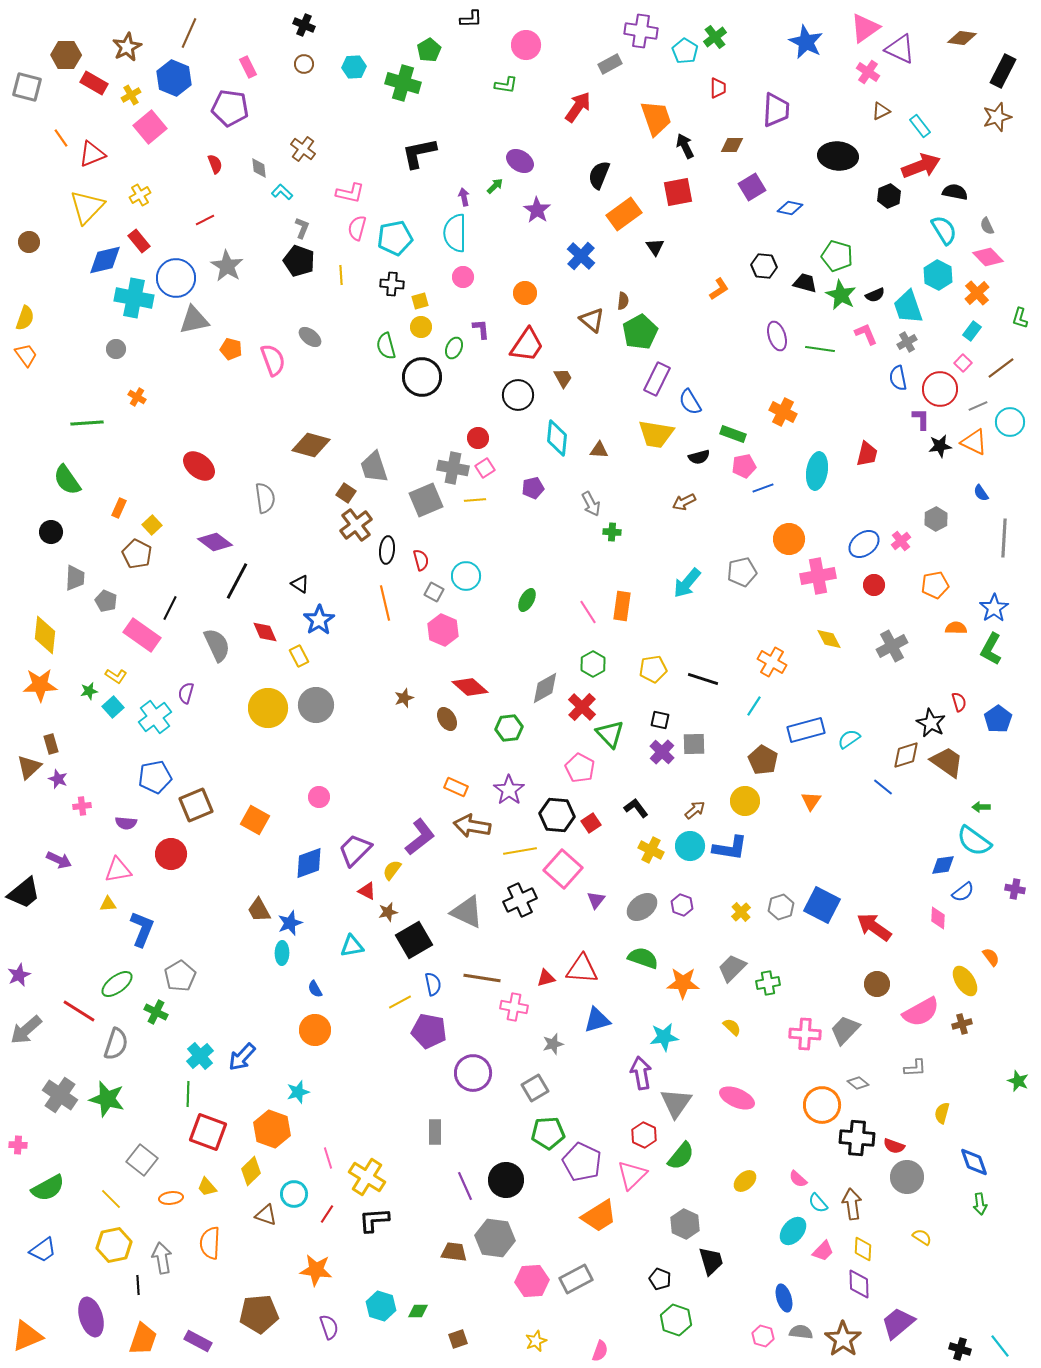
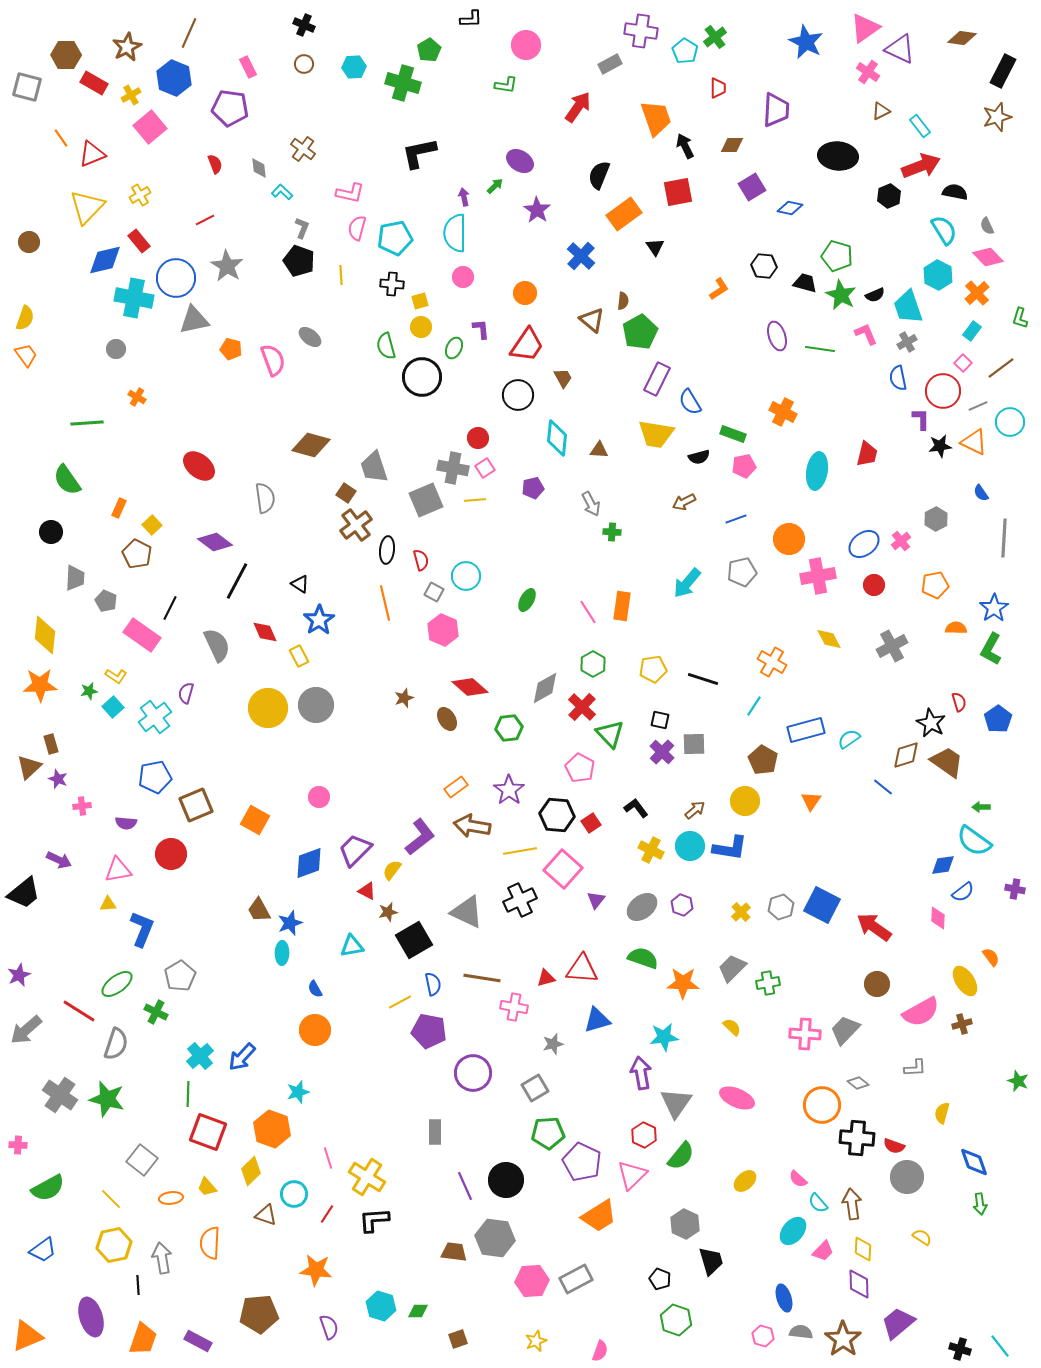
red circle at (940, 389): moved 3 px right, 2 px down
blue line at (763, 488): moved 27 px left, 31 px down
orange rectangle at (456, 787): rotated 60 degrees counterclockwise
